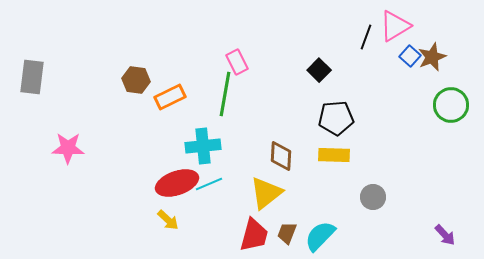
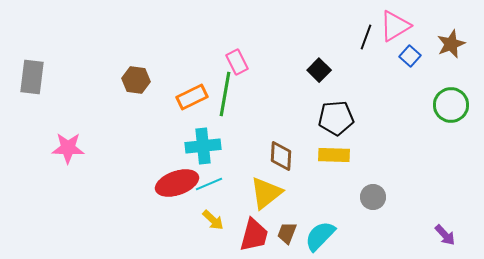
brown star: moved 19 px right, 13 px up
orange rectangle: moved 22 px right
yellow arrow: moved 45 px right
